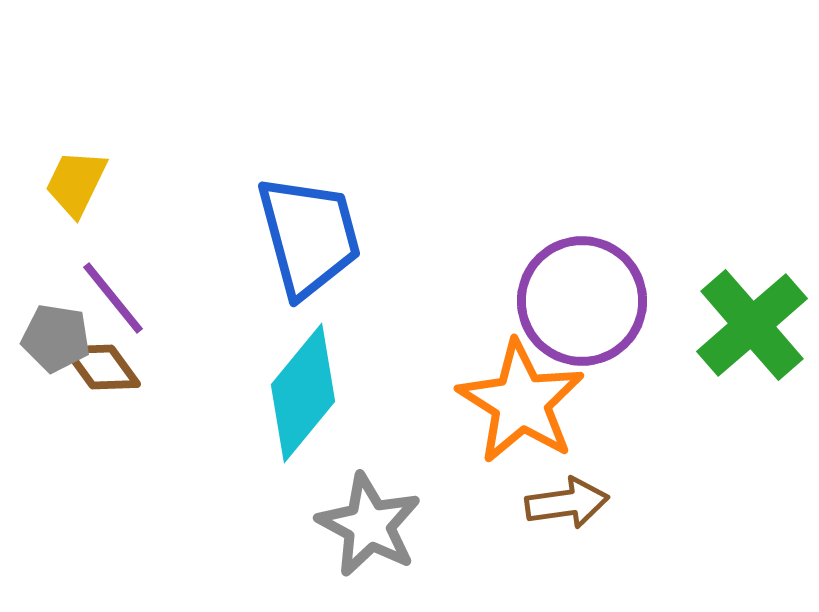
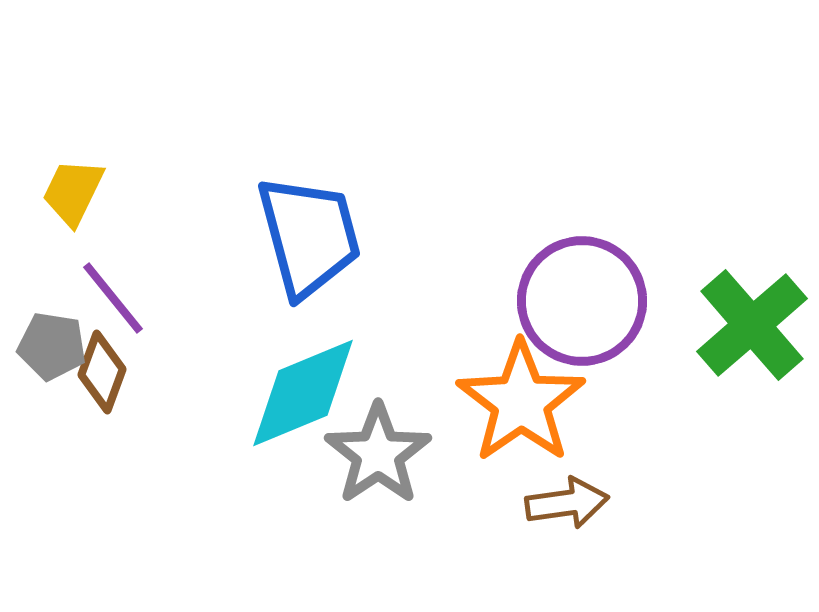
yellow trapezoid: moved 3 px left, 9 px down
gray pentagon: moved 4 px left, 8 px down
brown diamond: moved 5 px down; rotated 56 degrees clockwise
cyan diamond: rotated 28 degrees clockwise
orange star: rotated 5 degrees clockwise
gray star: moved 9 px right, 71 px up; rotated 10 degrees clockwise
